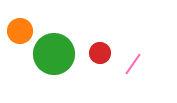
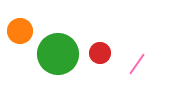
green circle: moved 4 px right
pink line: moved 4 px right
